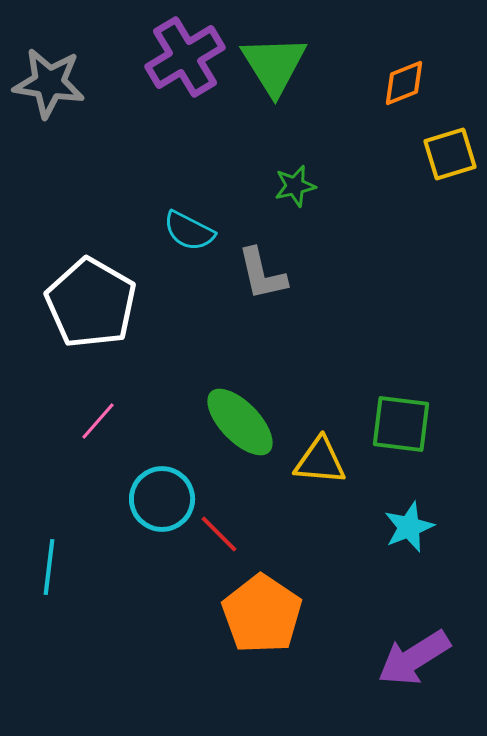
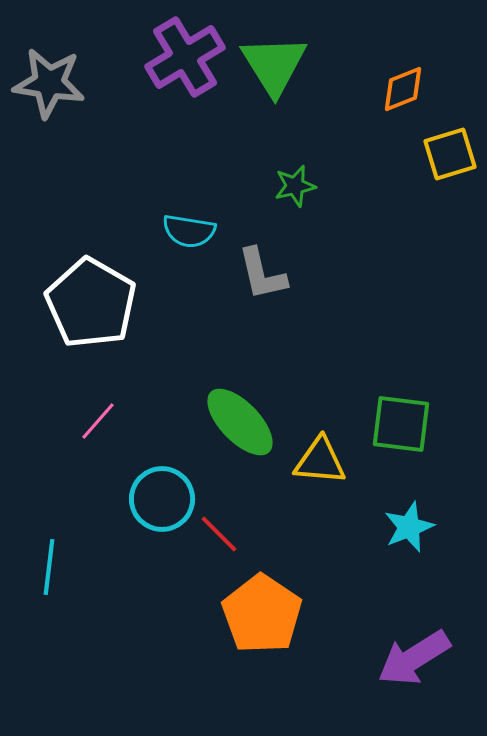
orange diamond: moved 1 px left, 6 px down
cyan semicircle: rotated 18 degrees counterclockwise
